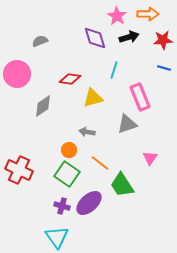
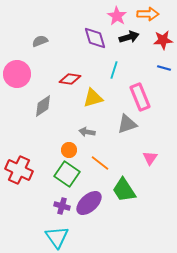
green trapezoid: moved 2 px right, 5 px down
